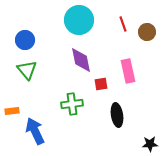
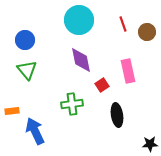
red square: moved 1 px right, 1 px down; rotated 24 degrees counterclockwise
